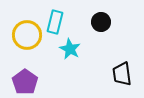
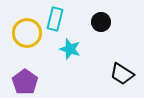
cyan rectangle: moved 3 px up
yellow circle: moved 2 px up
cyan star: rotated 10 degrees counterclockwise
black trapezoid: rotated 50 degrees counterclockwise
